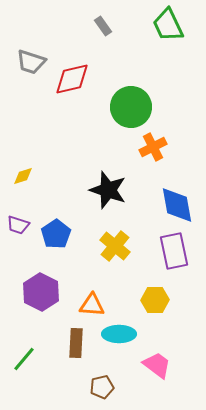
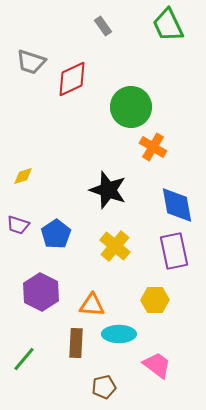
red diamond: rotated 12 degrees counterclockwise
orange cross: rotated 32 degrees counterclockwise
brown pentagon: moved 2 px right
